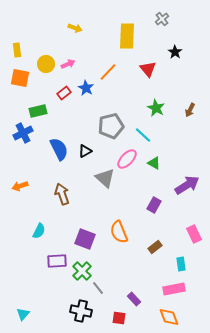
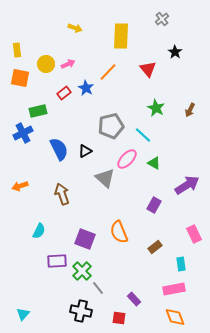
yellow rectangle at (127, 36): moved 6 px left
orange diamond at (169, 317): moved 6 px right
